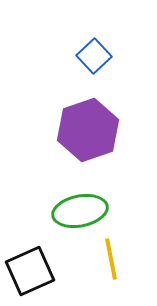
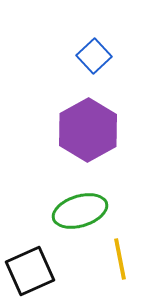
purple hexagon: rotated 10 degrees counterclockwise
green ellipse: rotated 6 degrees counterclockwise
yellow line: moved 9 px right
